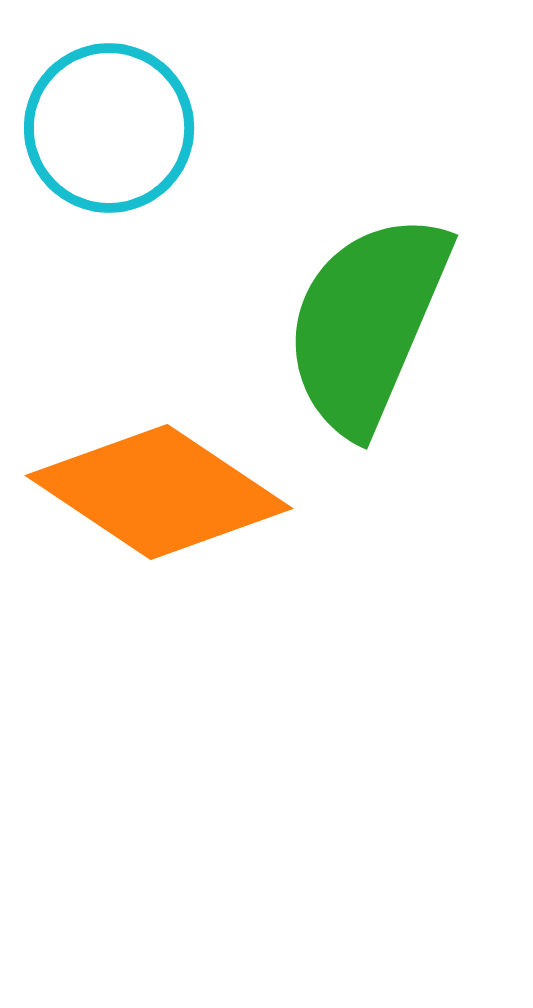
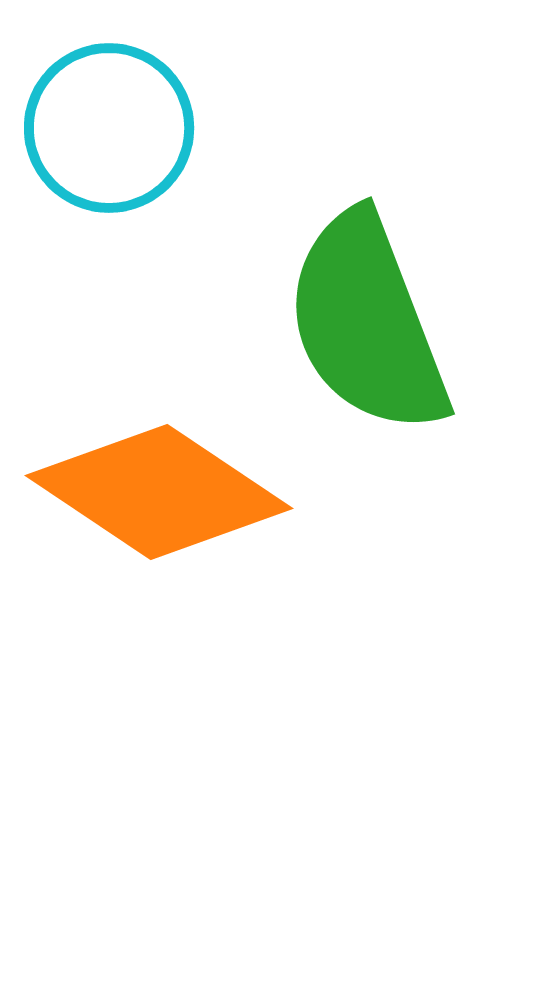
green semicircle: rotated 44 degrees counterclockwise
